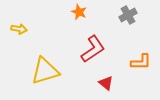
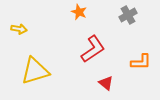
yellow triangle: moved 10 px left
